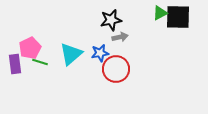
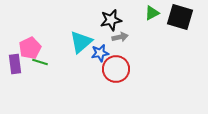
green triangle: moved 8 px left
black square: moved 2 px right; rotated 16 degrees clockwise
cyan triangle: moved 10 px right, 12 px up
